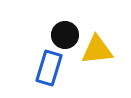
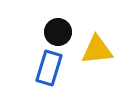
black circle: moved 7 px left, 3 px up
